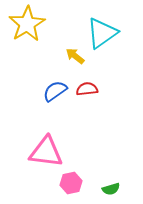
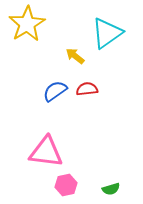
cyan triangle: moved 5 px right
pink hexagon: moved 5 px left, 2 px down
